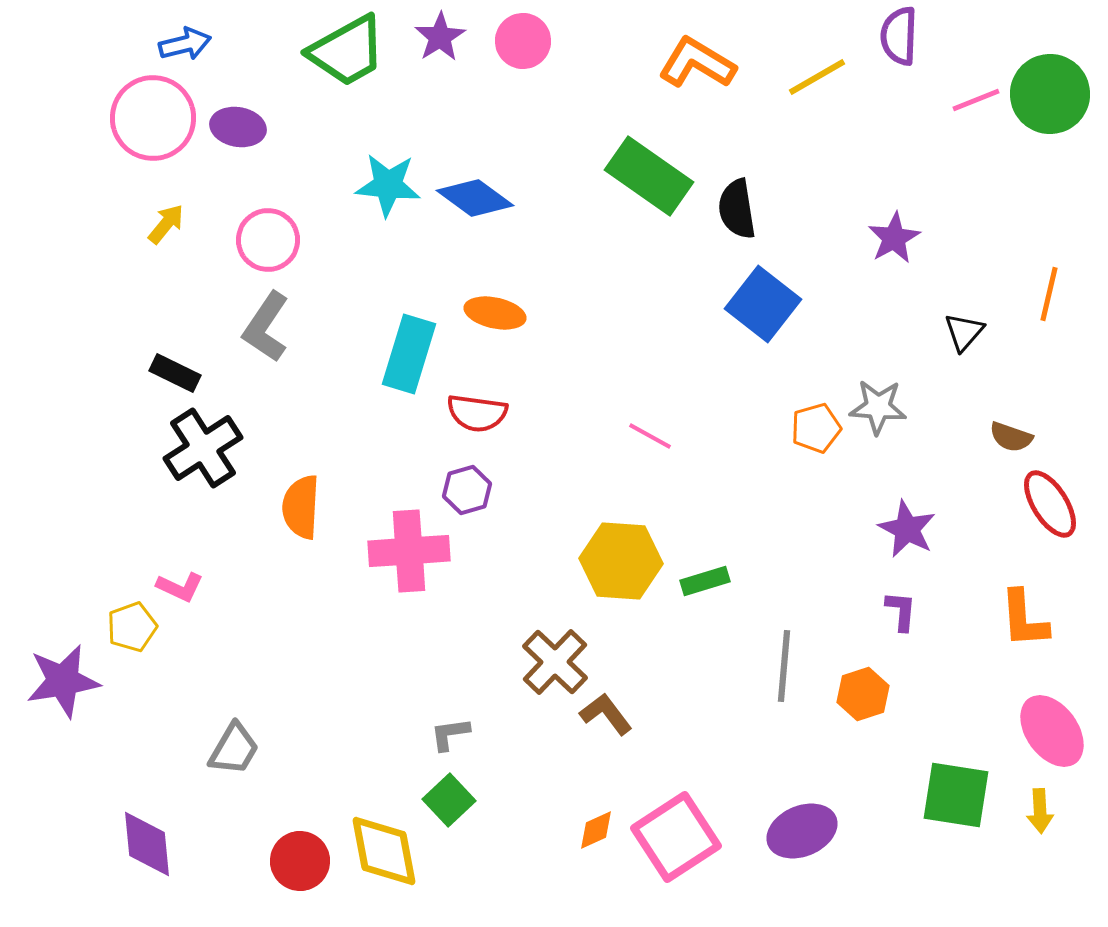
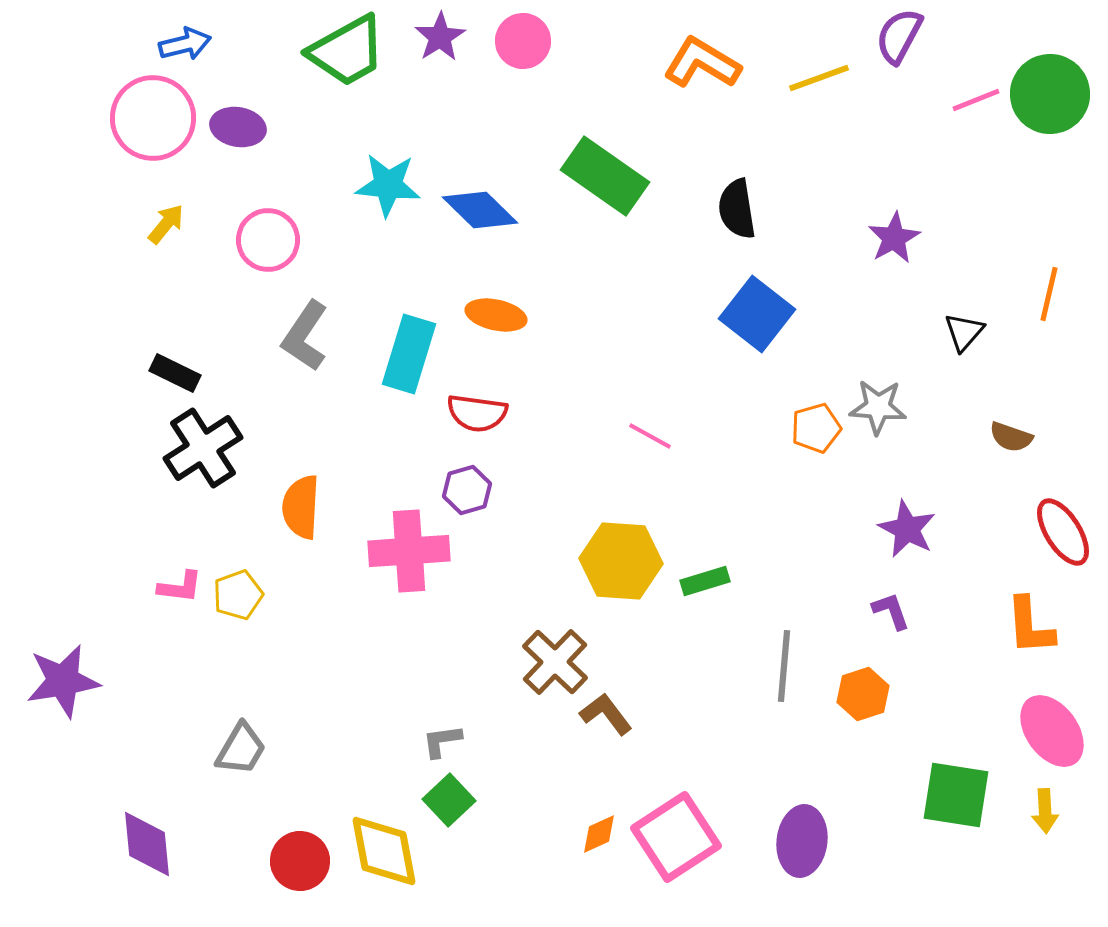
purple semicircle at (899, 36): rotated 26 degrees clockwise
orange L-shape at (697, 63): moved 5 px right
yellow line at (817, 77): moved 2 px right, 1 px down; rotated 10 degrees clockwise
green rectangle at (649, 176): moved 44 px left
blue diamond at (475, 198): moved 5 px right, 12 px down; rotated 8 degrees clockwise
blue square at (763, 304): moved 6 px left, 10 px down
orange ellipse at (495, 313): moved 1 px right, 2 px down
gray L-shape at (266, 327): moved 39 px right, 9 px down
red ellipse at (1050, 504): moved 13 px right, 28 px down
pink L-shape at (180, 587): rotated 18 degrees counterclockwise
purple L-shape at (901, 611): moved 10 px left; rotated 24 degrees counterclockwise
orange L-shape at (1024, 619): moved 6 px right, 7 px down
yellow pentagon at (132, 627): moved 106 px right, 32 px up
gray L-shape at (450, 734): moved 8 px left, 7 px down
gray trapezoid at (234, 749): moved 7 px right
yellow arrow at (1040, 811): moved 5 px right
orange diamond at (596, 830): moved 3 px right, 4 px down
purple ellipse at (802, 831): moved 10 px down; rotated 60 degrees counterclockwise
